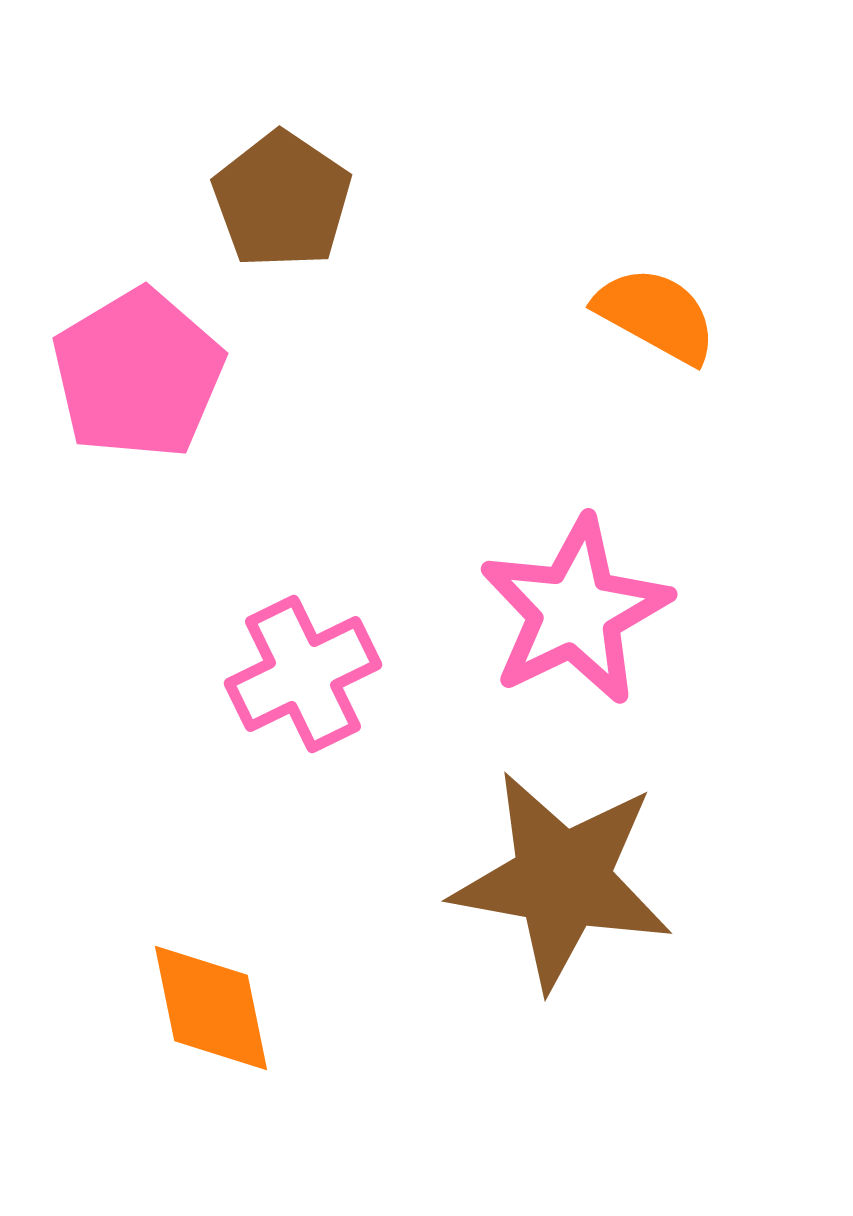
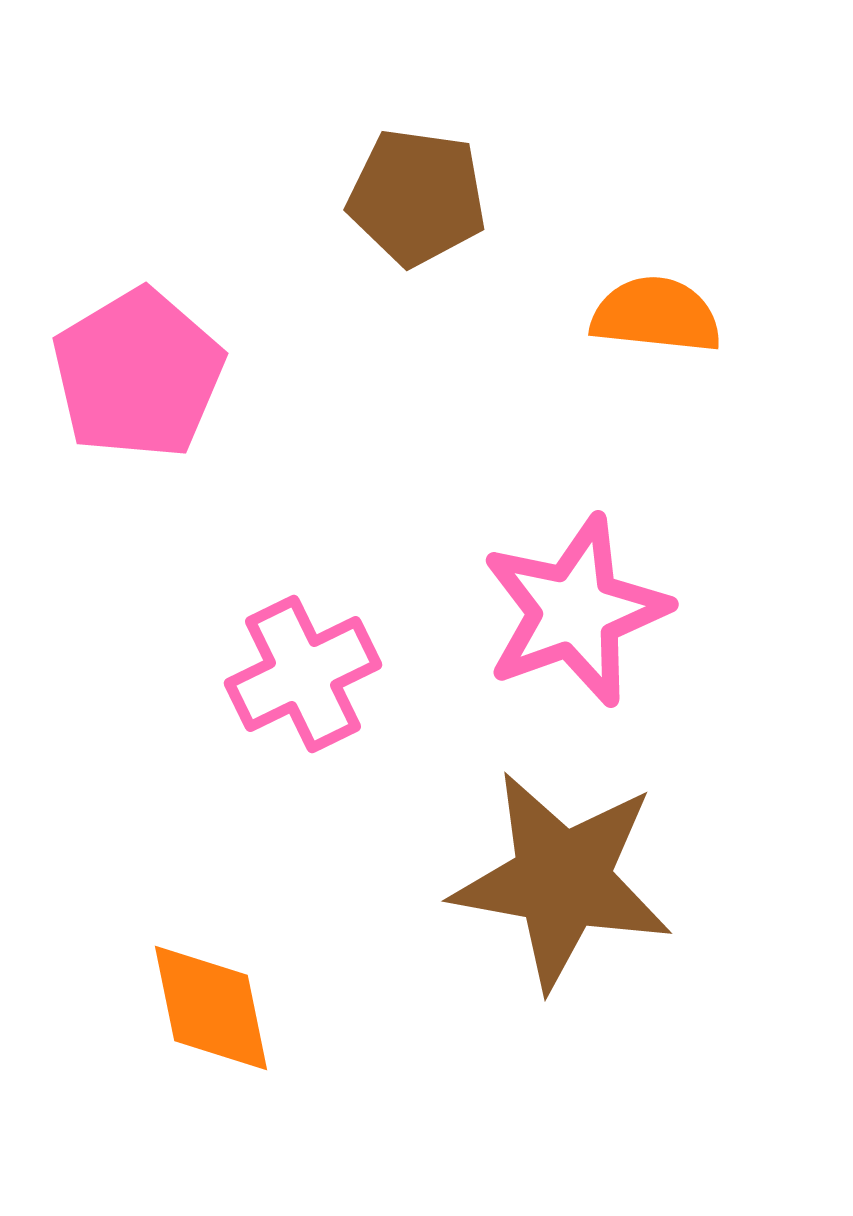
brown pentagon: moved 135 px right, 3 px up; rotated 26 degrees counterclockwise
orange semicircle: rotated 23 degrees counterclockwise
pink star: rotated 6 degrees clockwise
